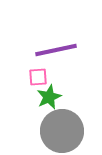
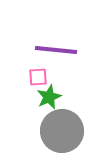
purple line: rotated 18 degrees clockwise
